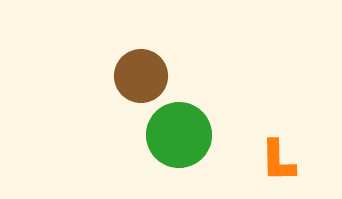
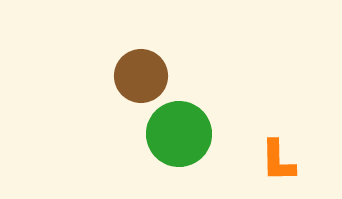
green circle: moved 1 px up
